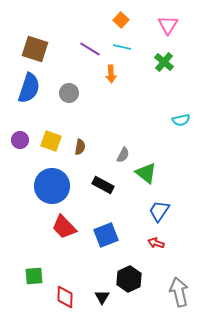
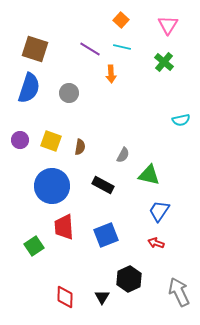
green triangle: moved 3 px right, 2 px down; rotated 25 degrees counterclockwise
red trapezoid: rotated 40 degrees clockwise
green square: moved 30 px up; rotated 30 degrees counterclockwise
gray arrow: rotated 12 degrees counterclockwise
